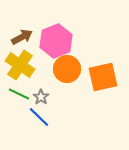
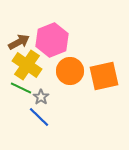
brown arrow: moved 3 px left, 5 px down
pink hexagon: moved 4 px left, 1 px up
yellow cross: moved 7 px right
orange circle: moved 3 px right, 2 px down
orange square: moved 1 px right, 1 px up
green line: moved 2 px right, 6 px up
